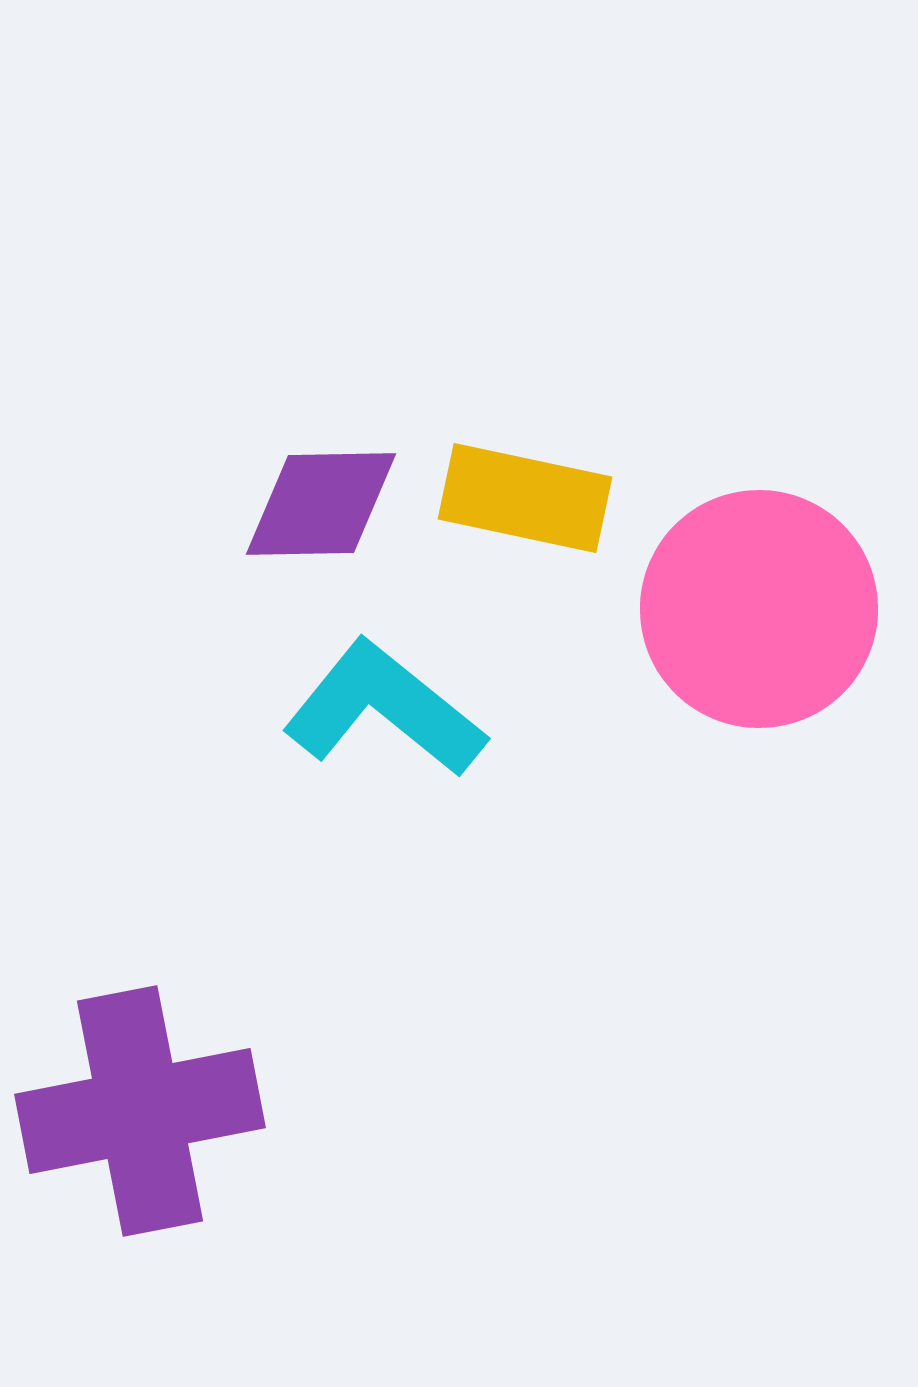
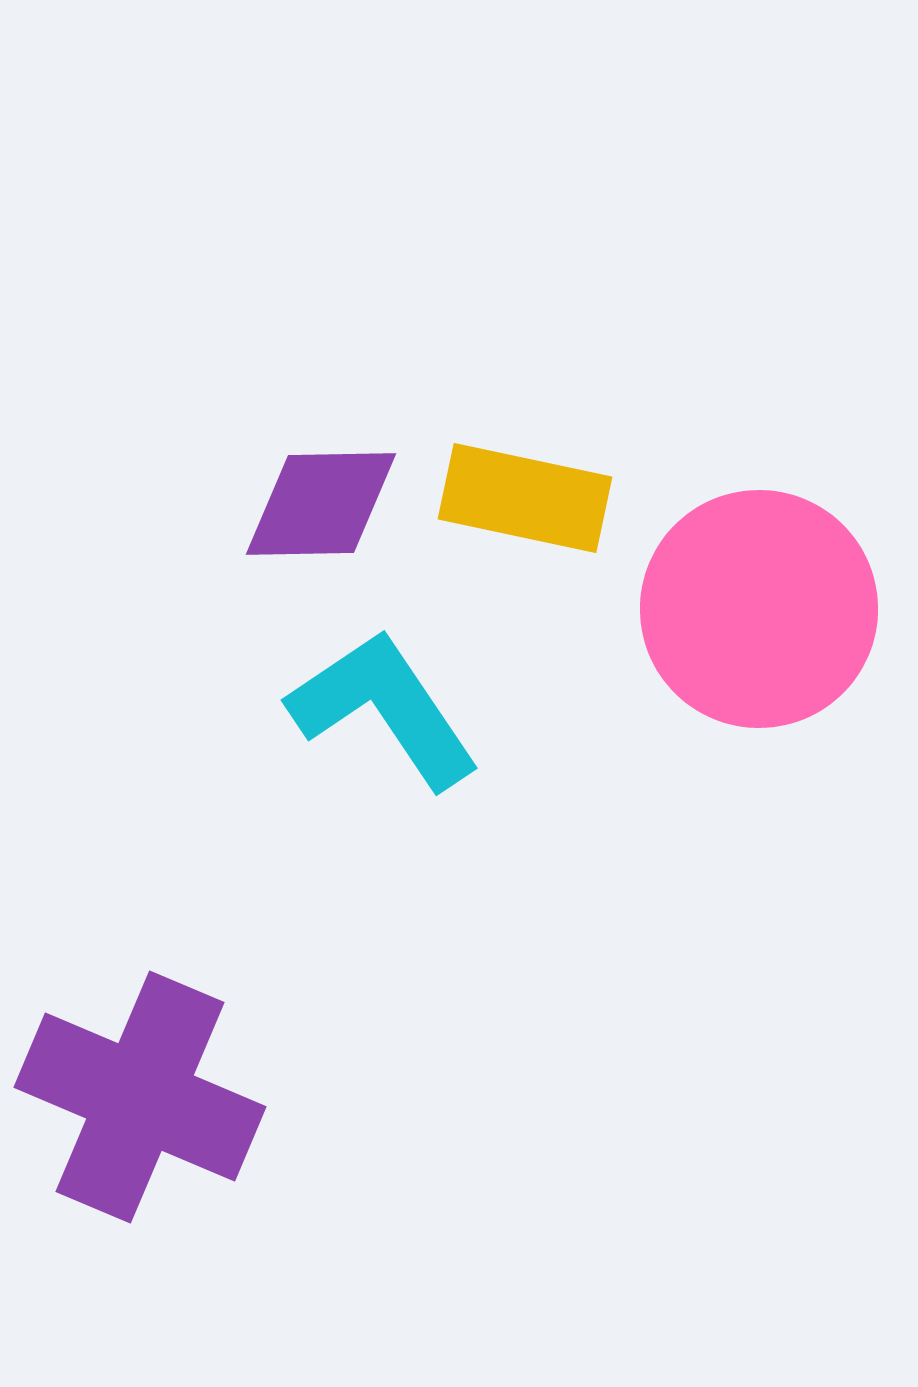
cyan L-shape: rotated 17 degrees clockwise
purple cross: moved 14 px up; rotated 34 degrees clockwise
